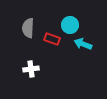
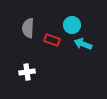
cyan circle: moved 2 px right
red rectangle: moved 1 px down
white cross: moved 4 px left, 3 px down
